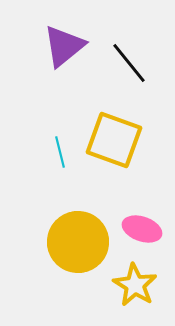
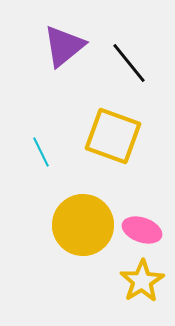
yellow square: moved 1 px left, 4 px up
cyan line: moved 19 px left; rotated 12 degrees counterclockwise
pink ellipse: moved 1 px down
yellow circle: moved 5 px right, 17 px up
yellow star: moved 7 px right, 4 px up; rotated 9 degrees clockwise
